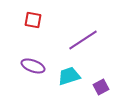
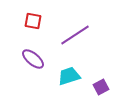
red square: moved 1 px down
purple line: moved 8 px left, 5 px up
purple ellipse: moved 7 px up; rotated 20 degrees clockwise
